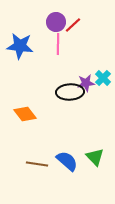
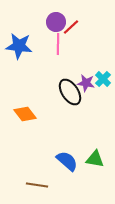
red line: moved 2 px left, 2 px down
blue star: moved 1 px left
cyan cross: moved 1 px down
purple star: rotated 18 degrees clockwise
black ellipse: rotated 60 degrees clockwise
green triangle: moved 2 px down; rotated 36 degrees counterclockwise
brown line: moved 21 px down
